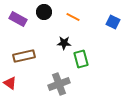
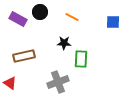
black circle: moved 4 px left
orange line: moved 1 px left
blue square: rotated 24 degrees counterclockwise
green rectangle: rotated 18 degrees clockwise
gray cross: moved 1 px left, 2 px up
